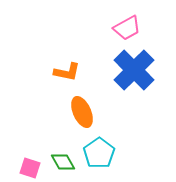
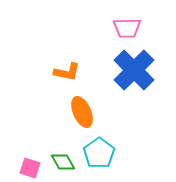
pink trapezoid: rotated 28 degrees clockwise
